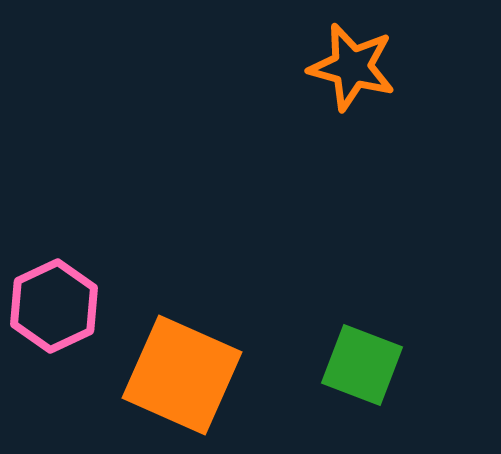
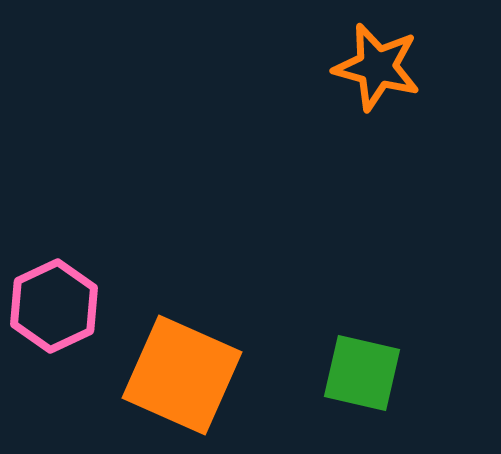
orange star: moved 25 px right
green square: moved 8 px down; rotated 8 degrees counterclockwise
